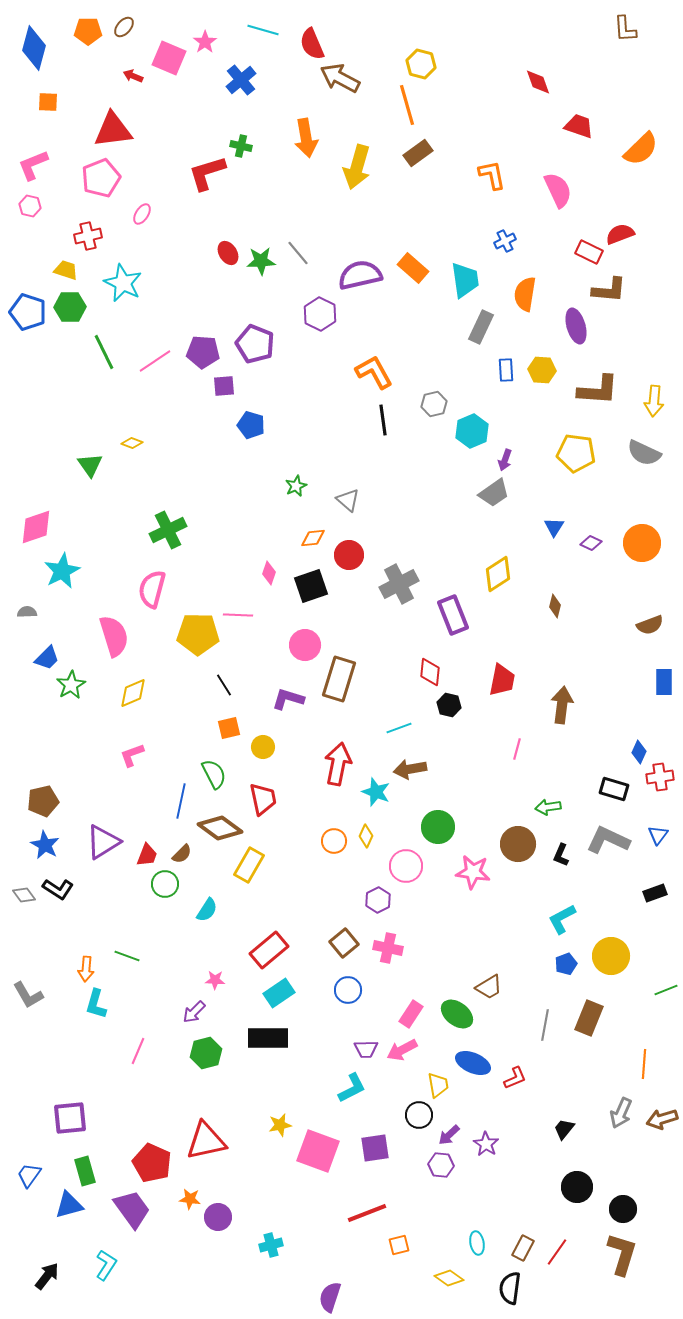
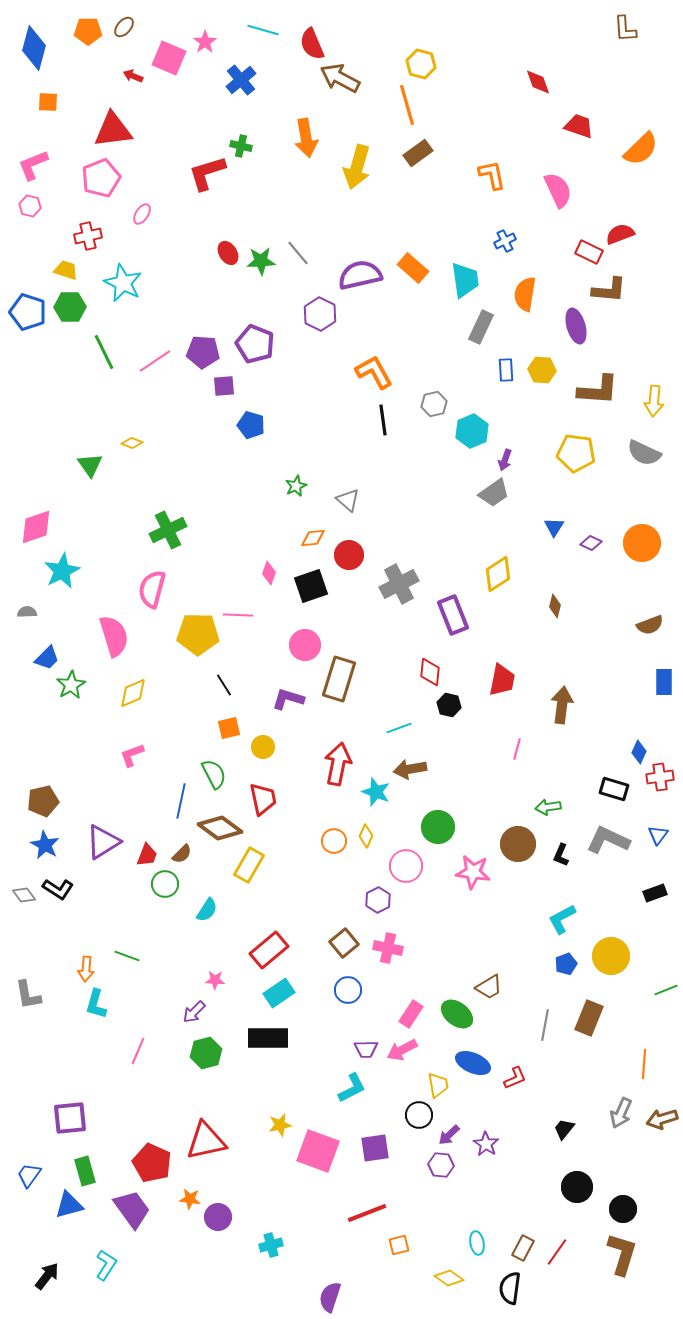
gray L-shape at (28, 995): rotated 20 degrees clockwise
